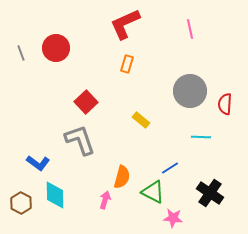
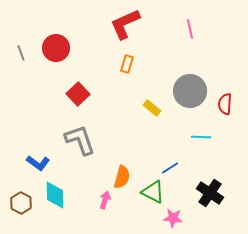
red square: moved 8 px left, 8 px up
yellow rectangle: moved 11 px right, 12 px up
